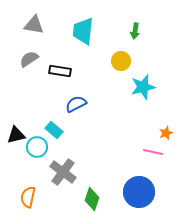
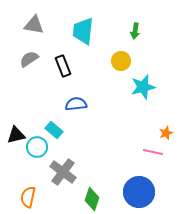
black rectangle: moved 3 px right, 5 px up; rotated 60 degrees clockwise
blue semicircle: rotated 20 degrees clockwise
